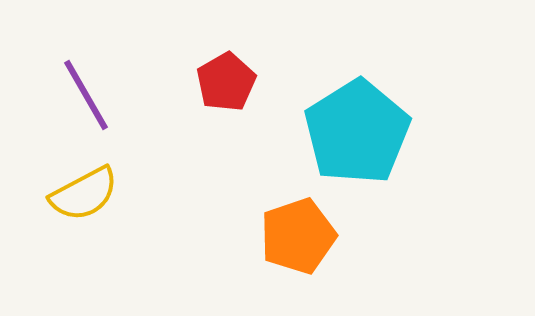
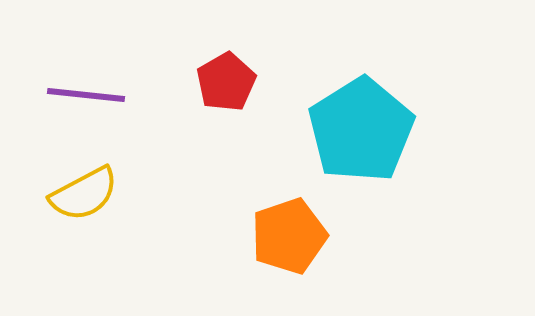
purple line: rotated 54 degrees counterclockwise
cyan pentagon: moved 4 px right, 2 px up
orange pentagon: moved 9 px left
